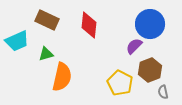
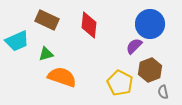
orange semicircle: rotated 84 degrees counterclockwise
